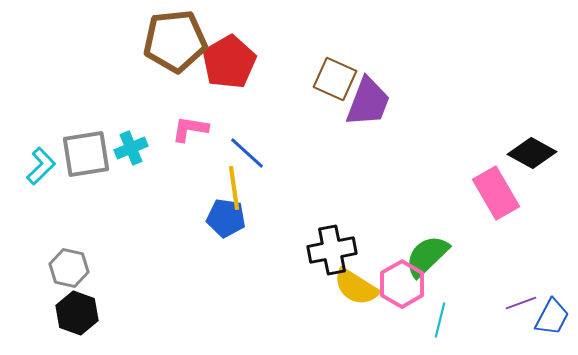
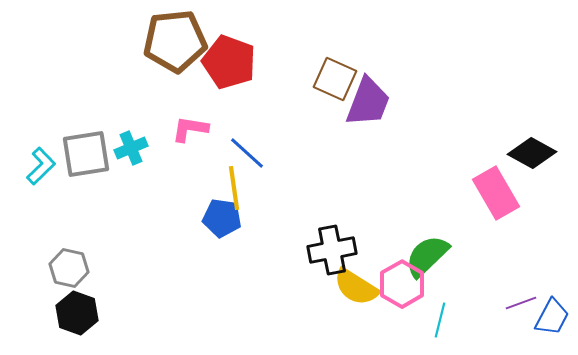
red pentagon: rotated 22 degrees counterclockwise
blue pentagon: moved 4 px left
